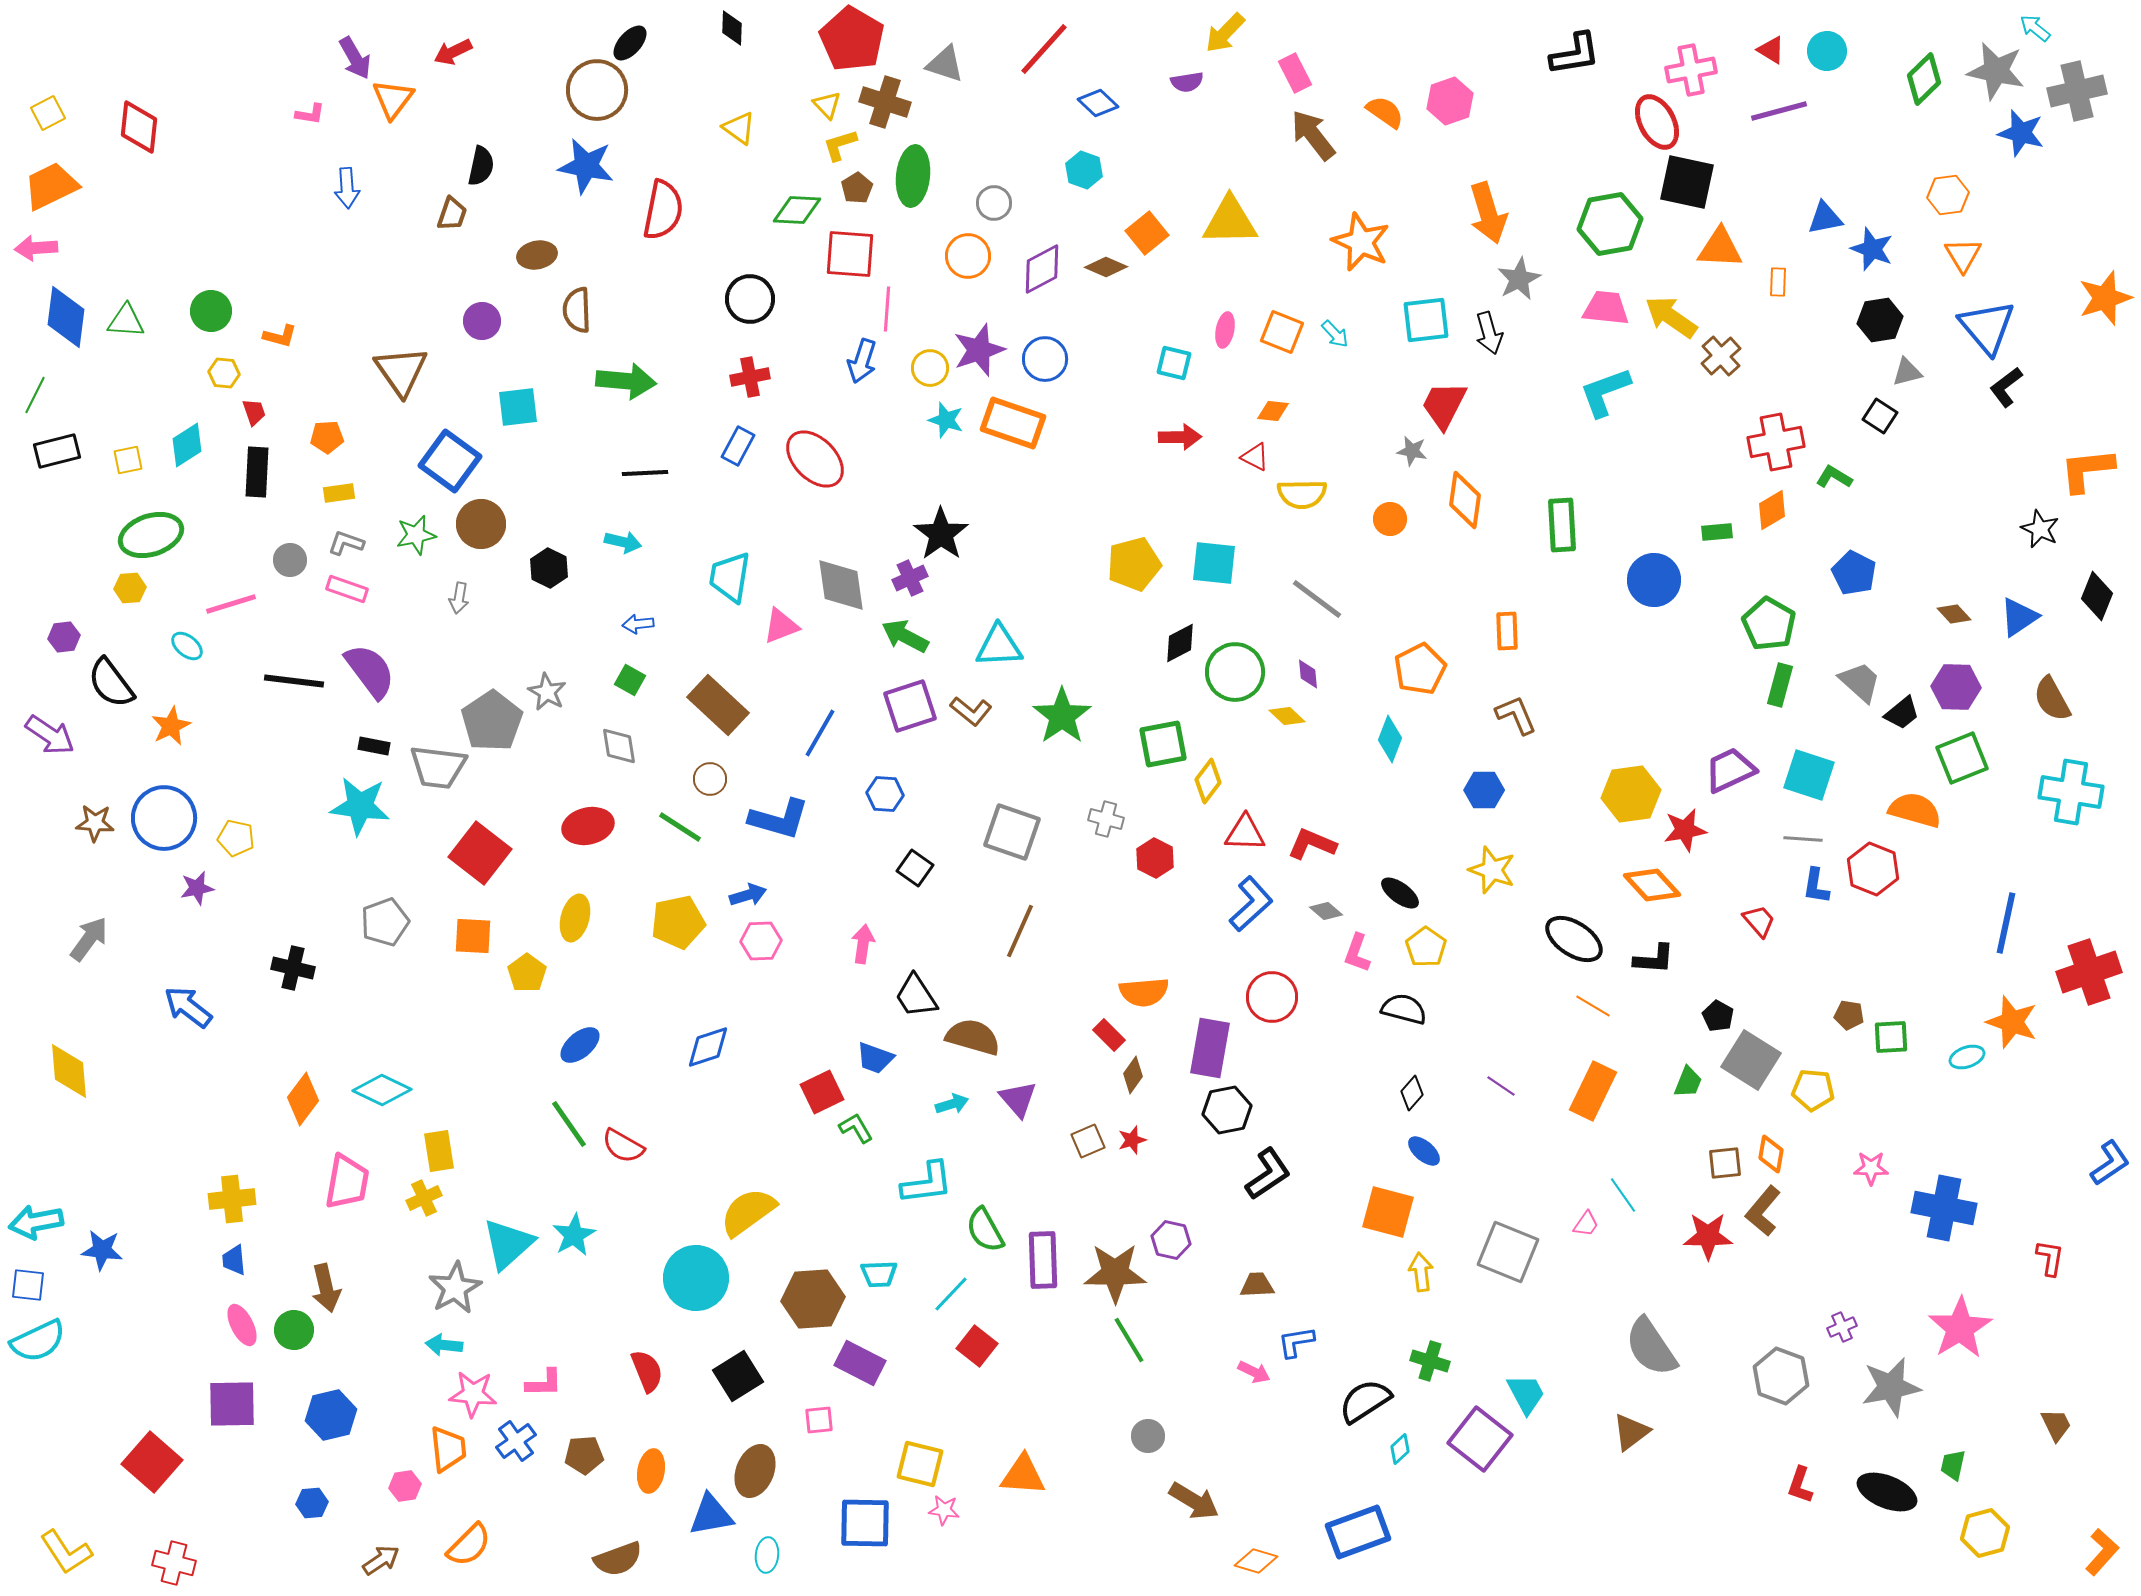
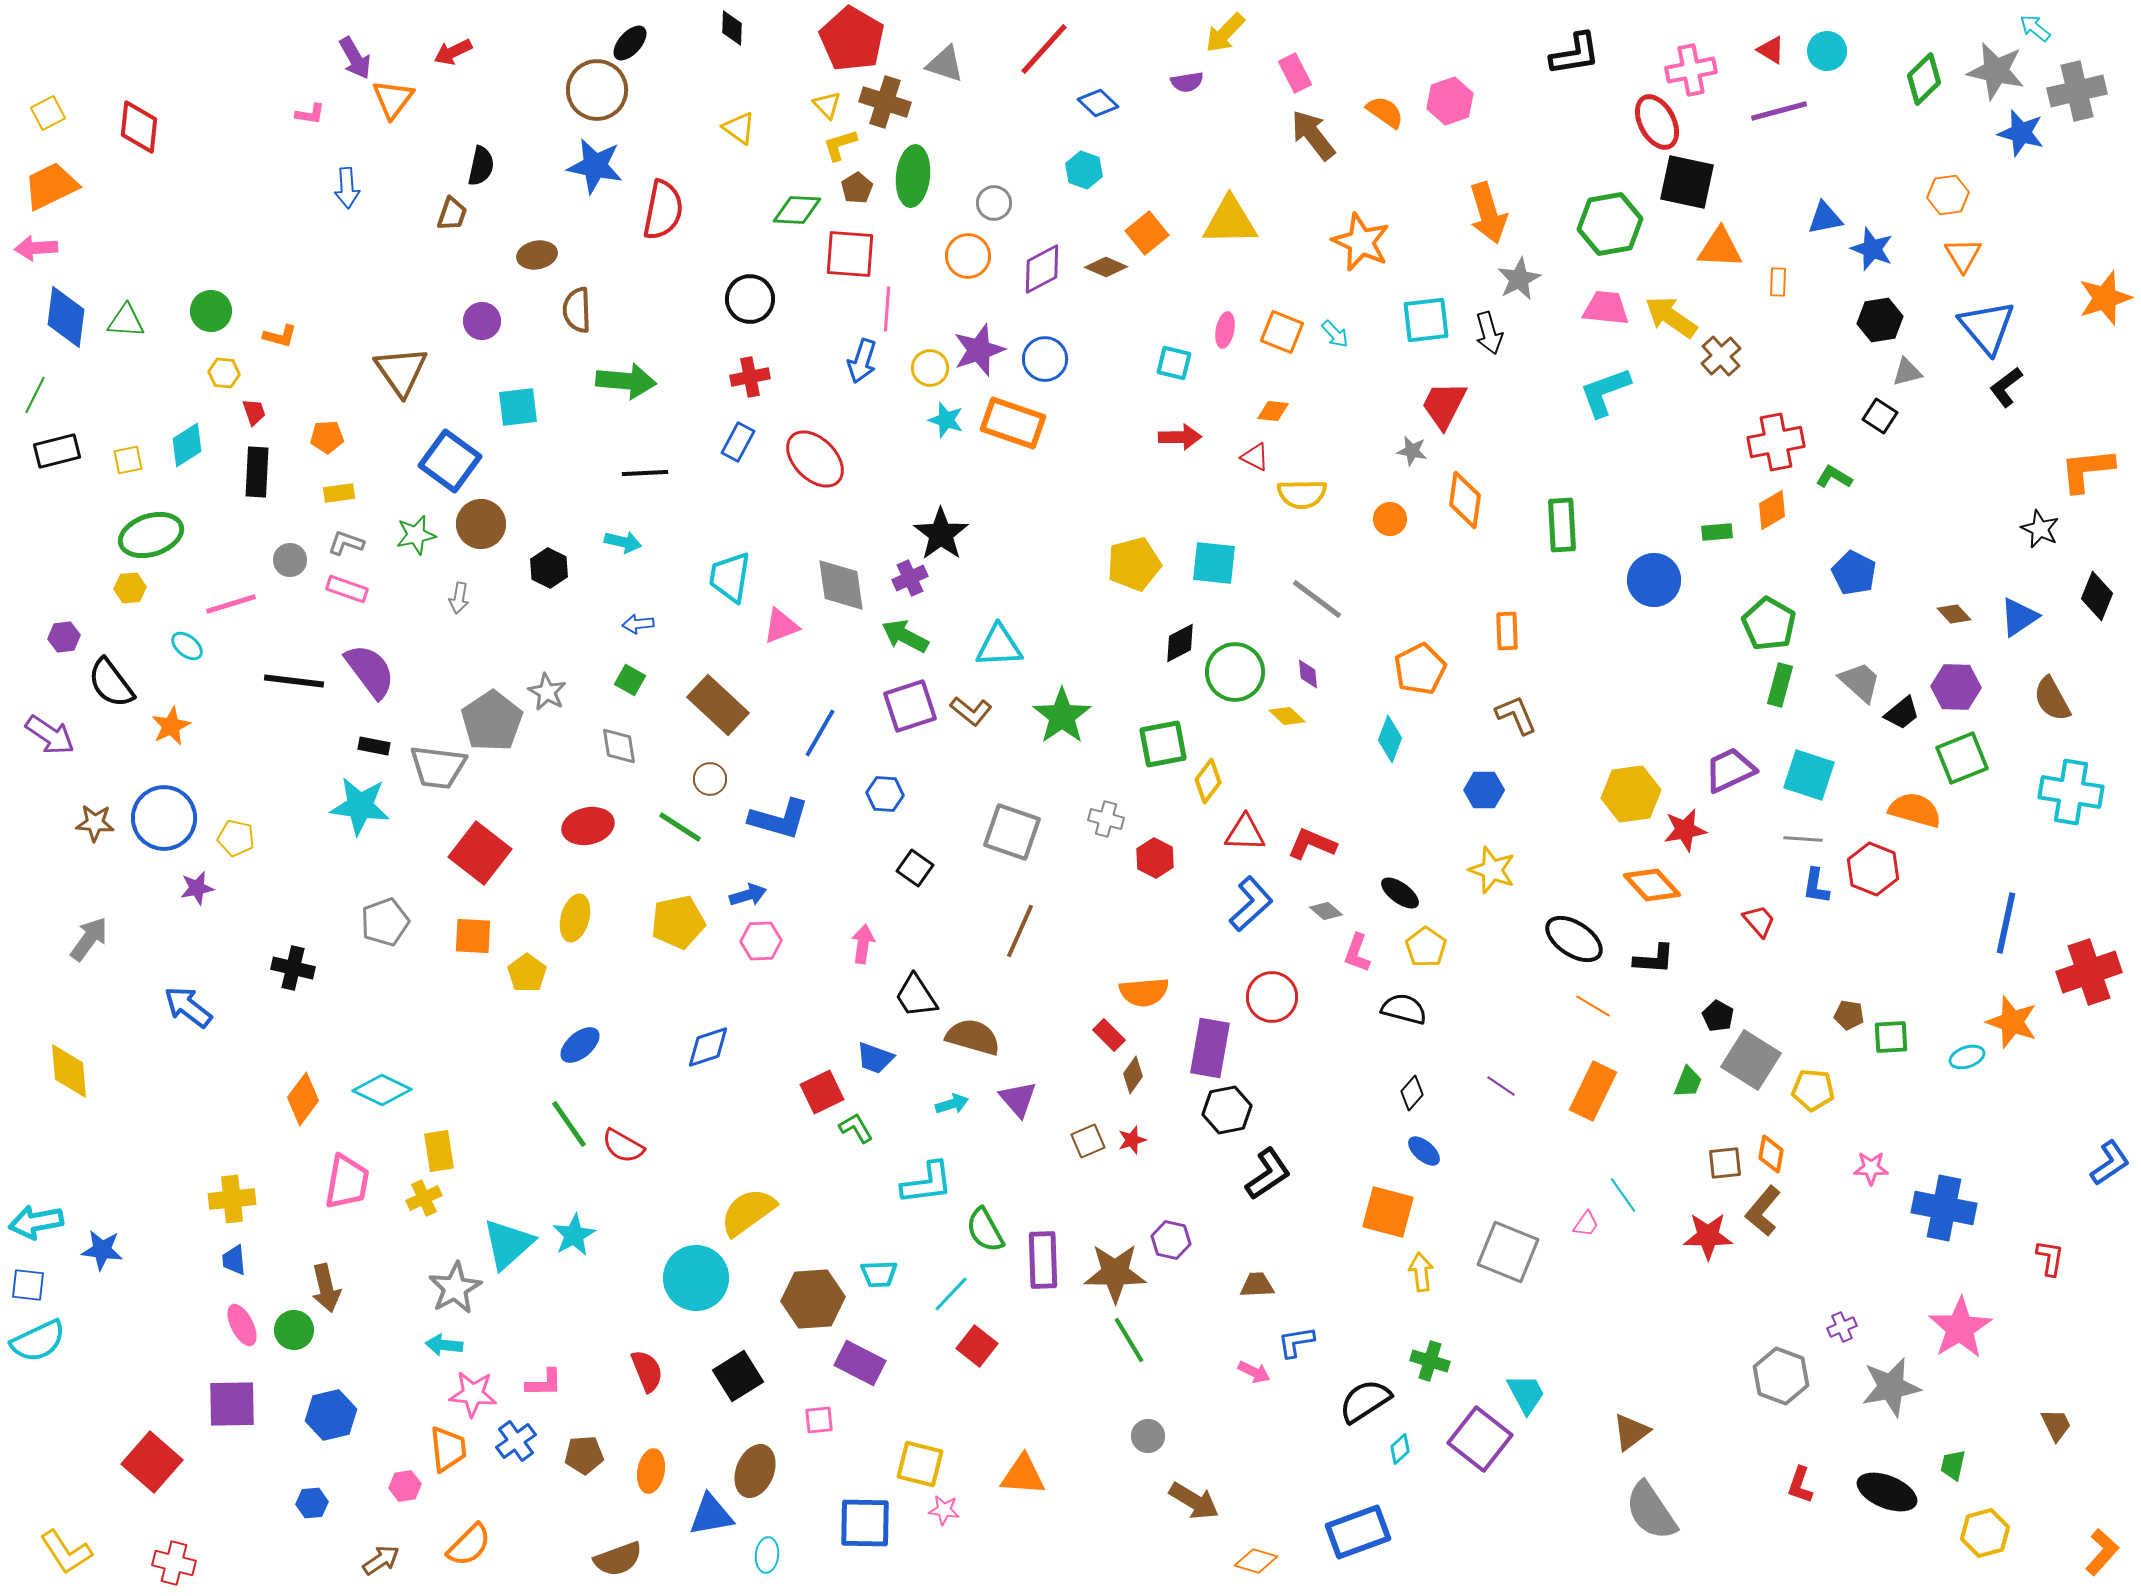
blue star at (586, 166): moved 9 px right
blue rectangle at (738, 446): moved 4 px up
gray semicircle at (1651, 1347): moved 164 px down
